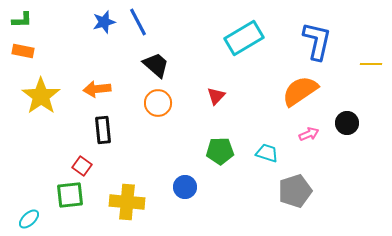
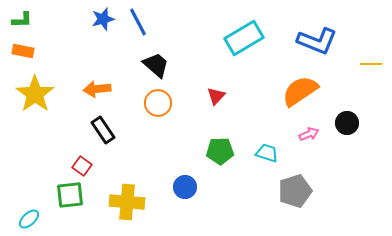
blue star: moved 1 px left, 3 px up
blue L-shape: rotated 99 degrees clockwise
yellow star: moved 6 px left, 2 px up
black rectangle: rotated 28 degrees counterclockwise
